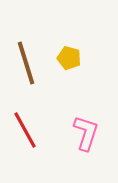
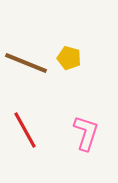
brown line: rotated 51 degrees counterclockwise
